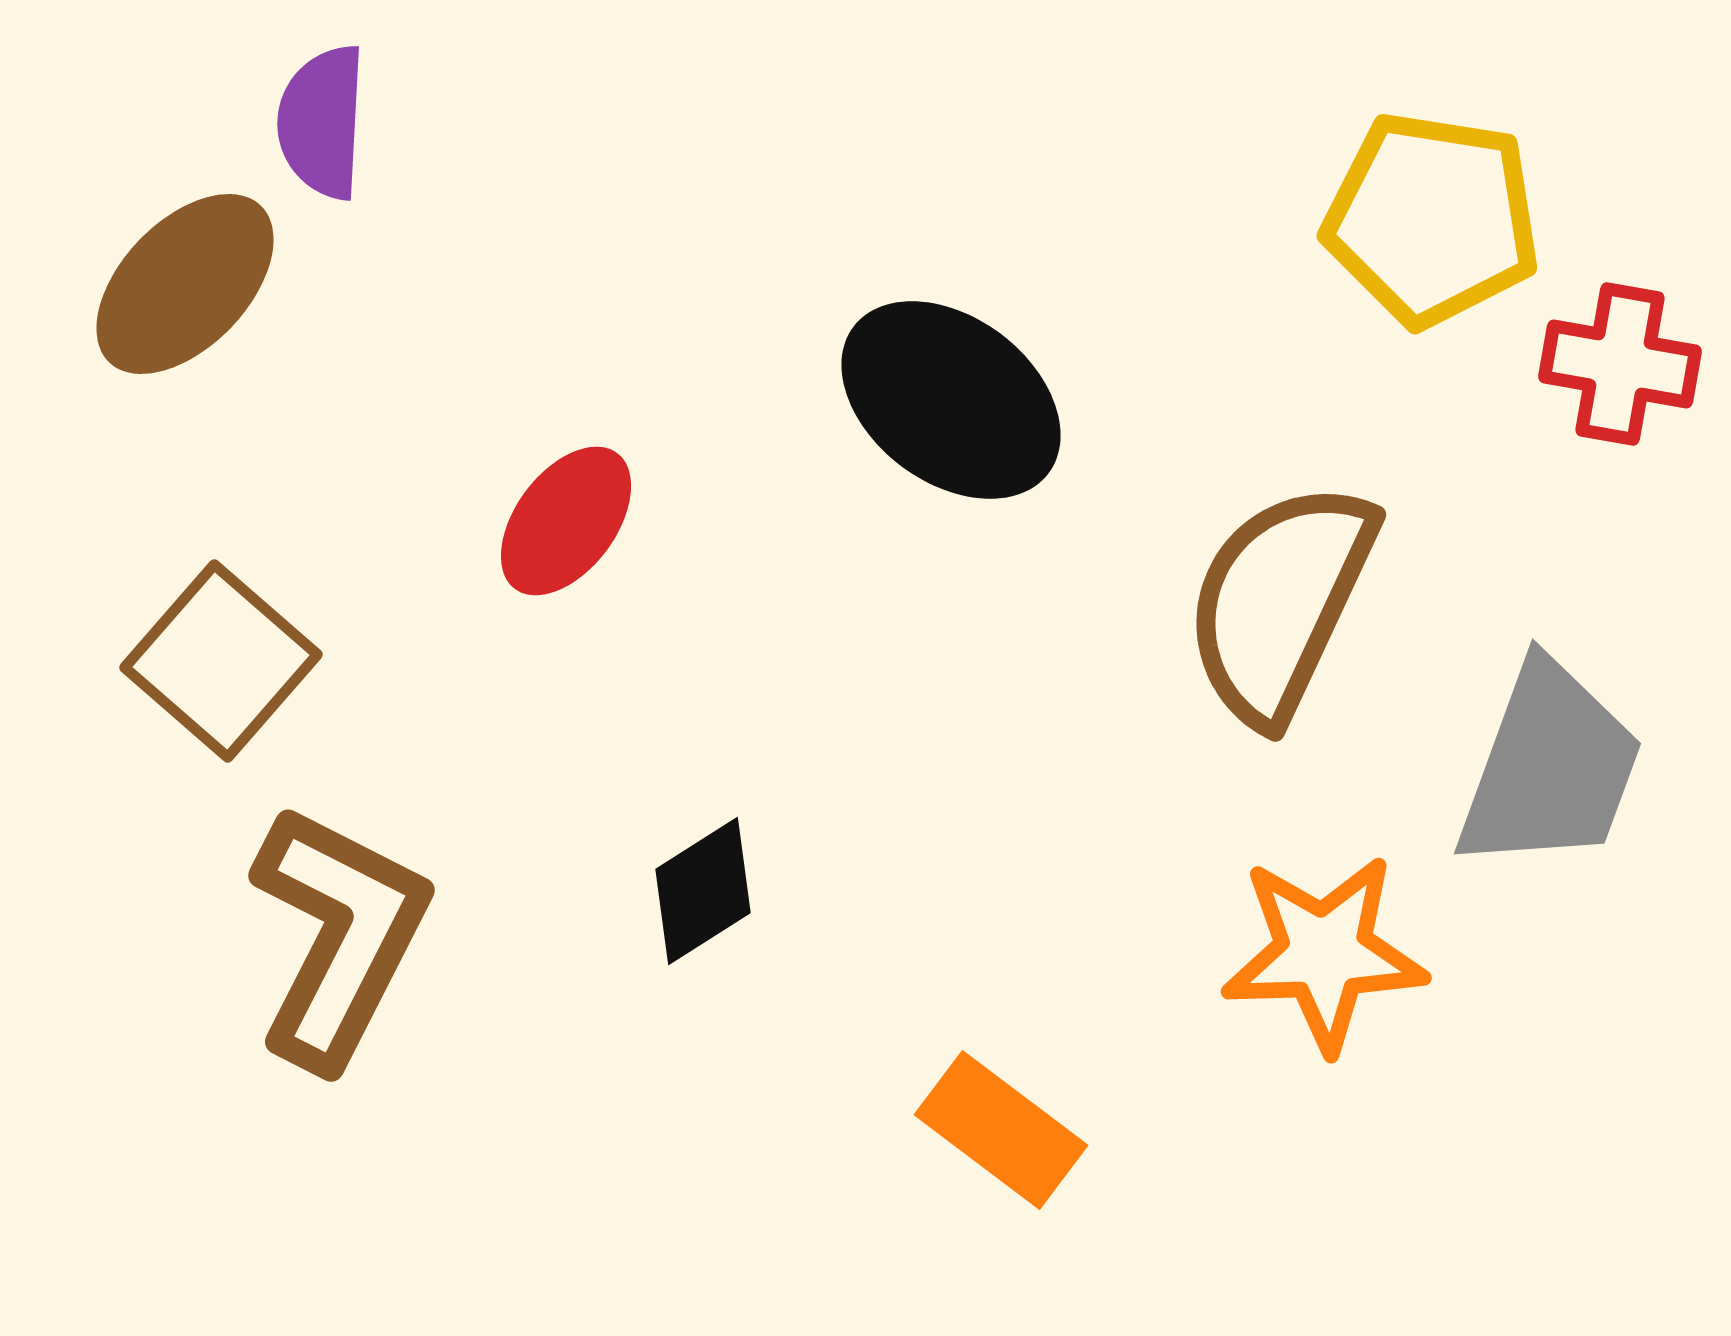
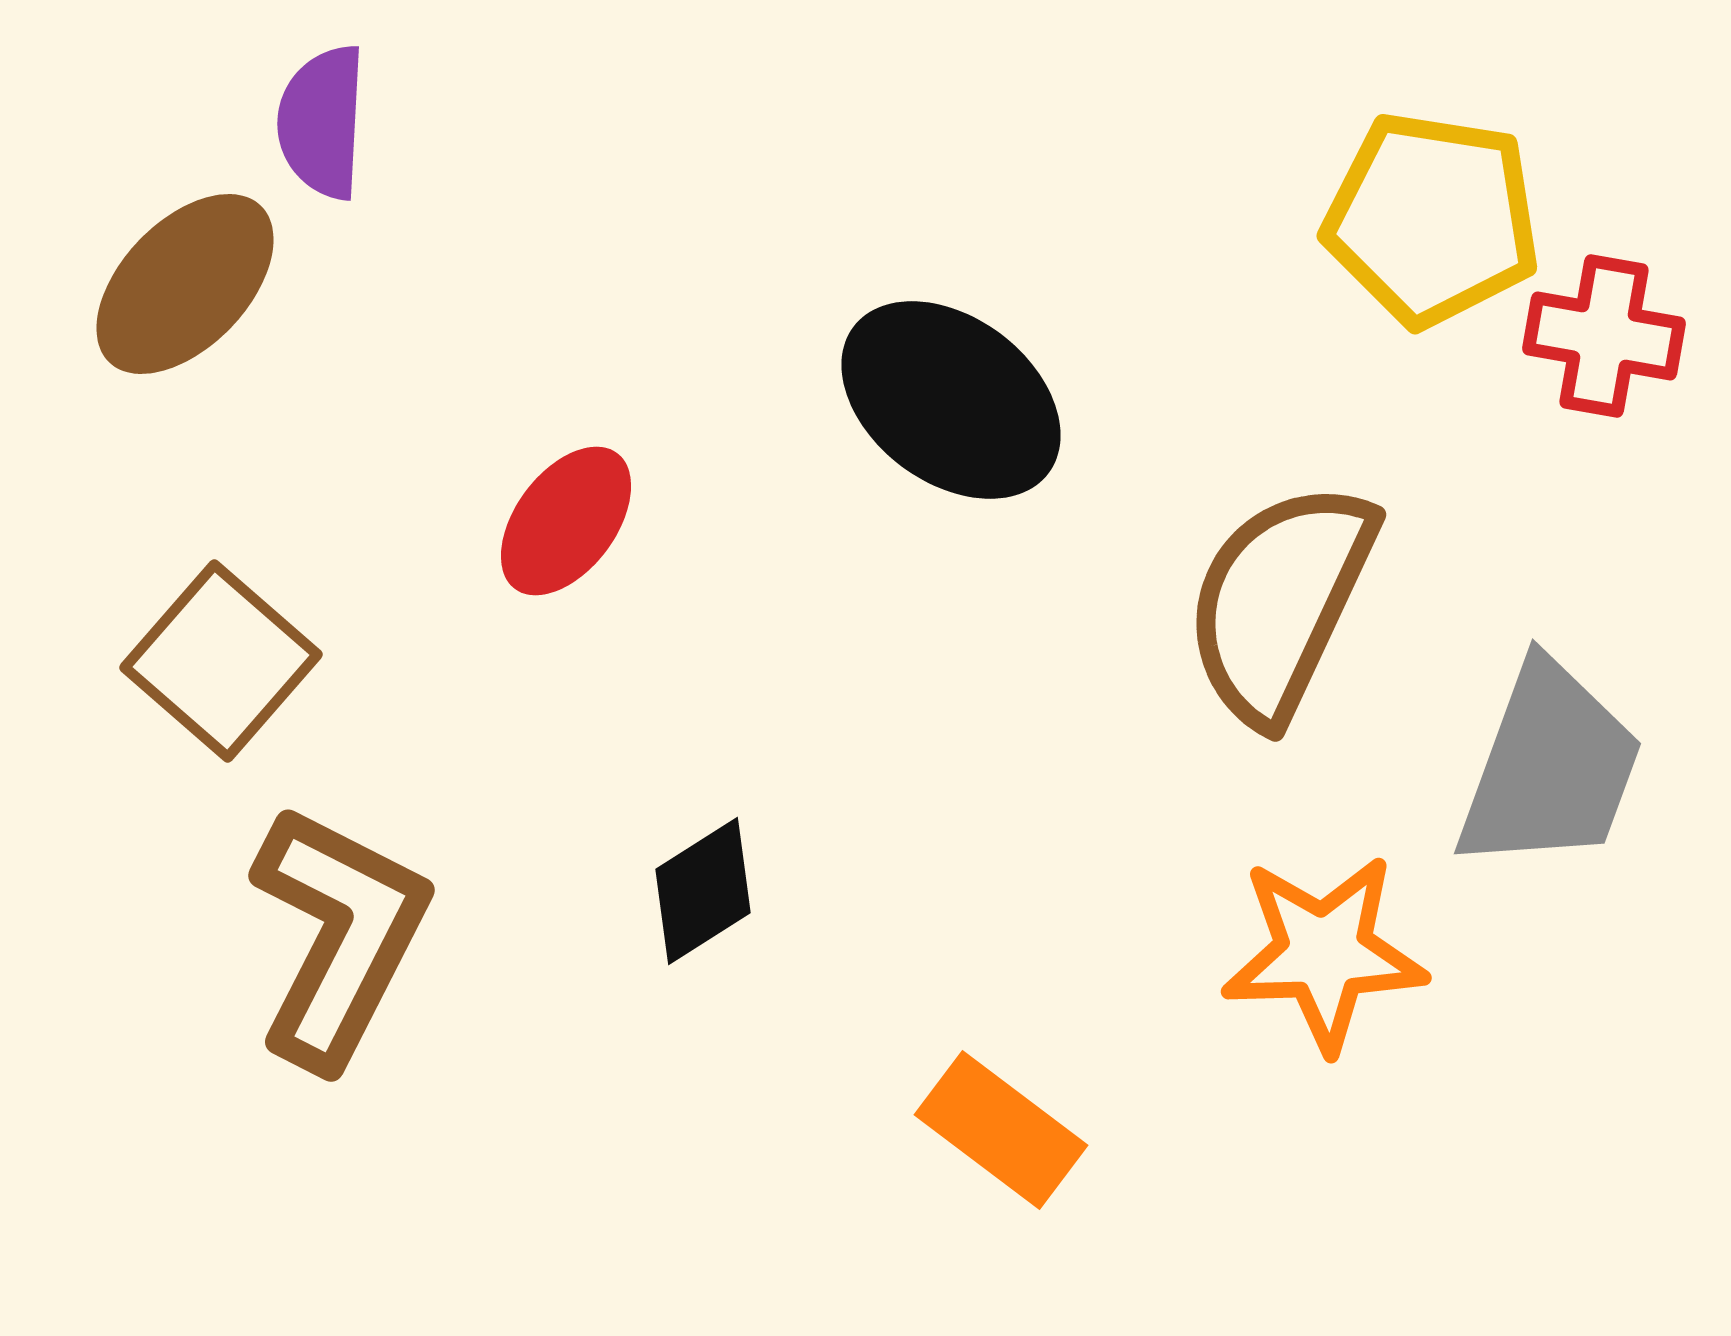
red cross: moved 16 px left, 28 px up
